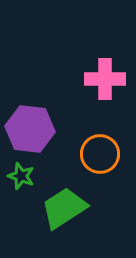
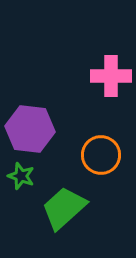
pink cross: moved 6 px right, 3 px up
orange circle: moved 1 px right, 1 px down
green trapezoid: rotated 9 degrees counterclockwise
